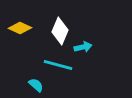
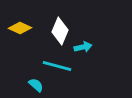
cyan line: moved 1 px left, 1 px down
